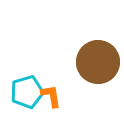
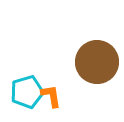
brown circle: moved 1 px left
